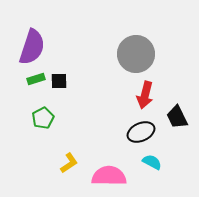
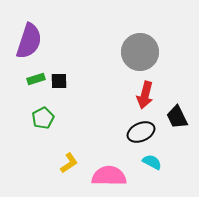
purple semicircle: moved 3 px left, 6 px up
gray circle: moved 4 px right, 2 px up
